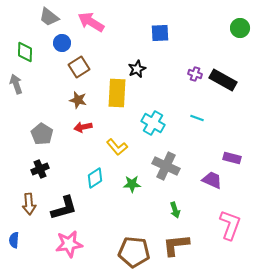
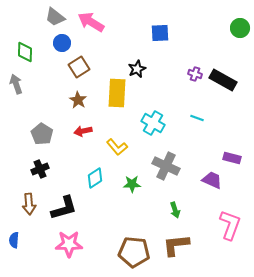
gray trapezoid: moved 6 px right
brown star: rotated 18 degrees clockwise
red arrow: moved 4 px down
pink star: rotated 8 degrees clockwise
